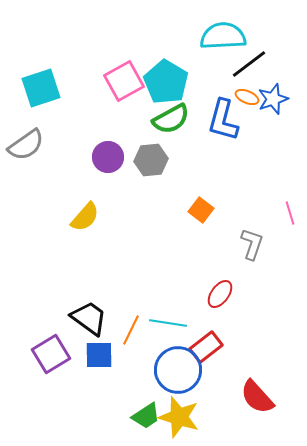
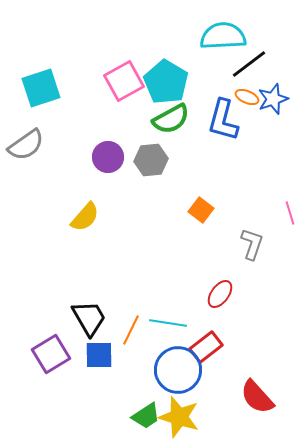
black trapezoid: rotated 24 degrees clockwise
